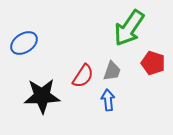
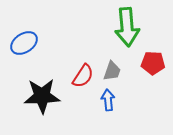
green arrow: moved 2 px left, 1 px up; rotated 39 degrees counterclockwise
red pentagon: rotated 15 degrees counterclockwise
